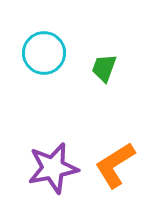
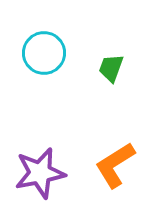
green trapezoid: moved 7 px right
purple star: moved 13 px left, 5 px down
